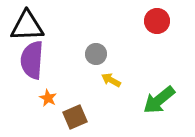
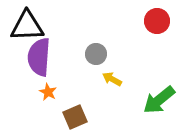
purple semicircle: moved 7 px right, 3 px up
yellow arrow: moved 1 px right, 1 px up
orange star: moved 6 px up
